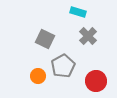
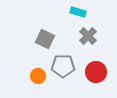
gray pentagon: rotated 30 degrees clockwise
red circle: moved 9 px up
